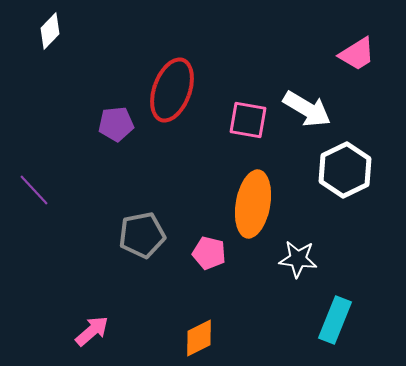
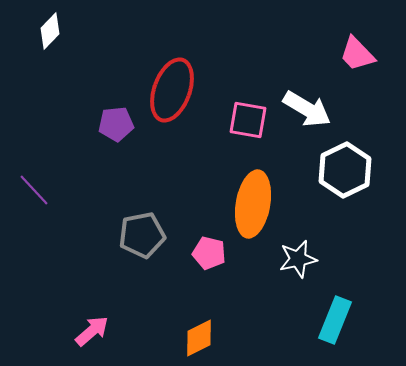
pink trapezoid: rotated 78 degrees clockwise
white star: rotated 18 degrees counterclockwise
